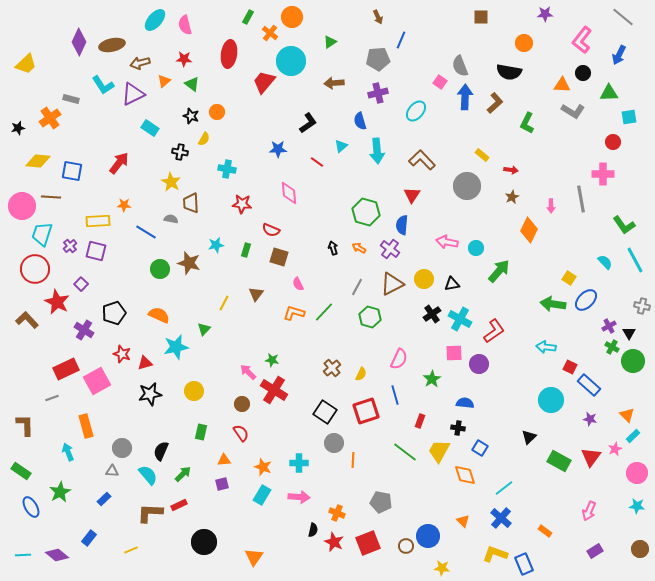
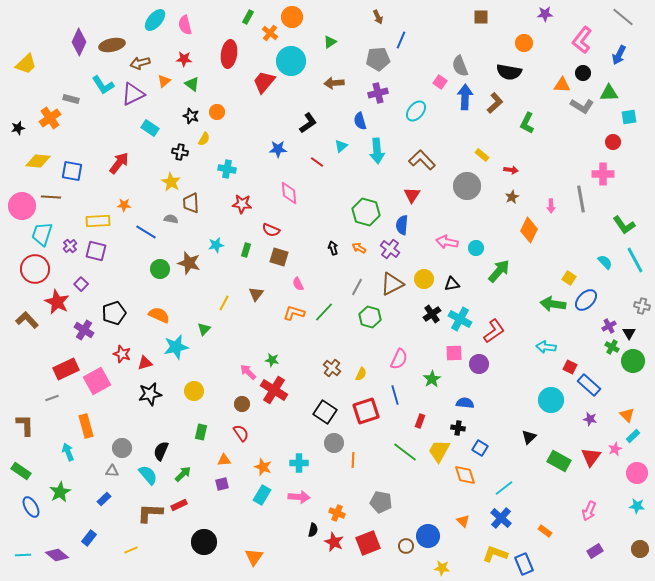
gray L-shape at (573, 111): moved 9 px right, 5 px up
brown cross at (332, 368): rotated 12 degrees counterclockwise
